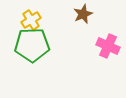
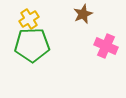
yellow cross: moved 2 px left, 1 px up
pink cross: moved 2 px left
